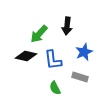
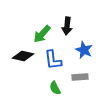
green arrow: moved 3 px right
blue star: moved 2 px up; rotated 24 degrees counterclockwise
black diamond: moved 3 px left
gray rectangle: rotated 21 degrees counterclockwise
